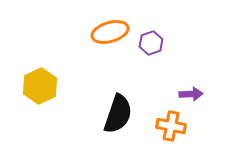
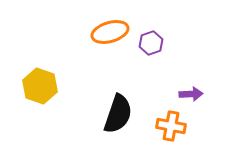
yellow hexagon: rotated 16 degrees counterclockwise
